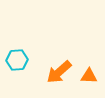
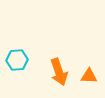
orange arrow: rotated 68 degrees counterclockwise
